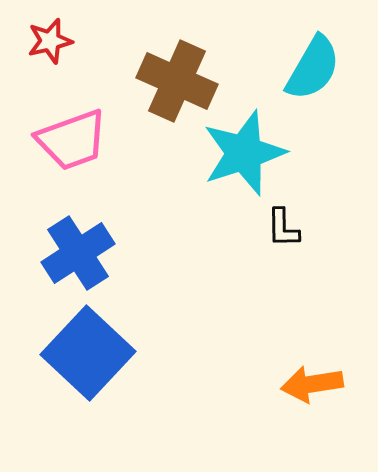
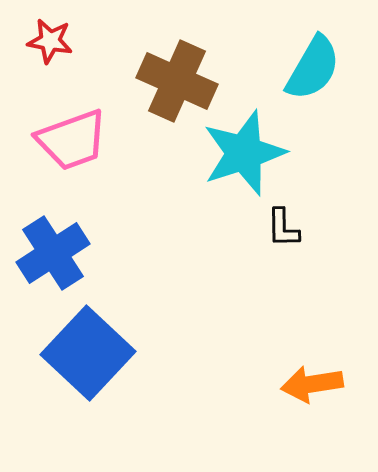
red star: rotated 24 degrees clockwise
blue cross: moved 25 px left
